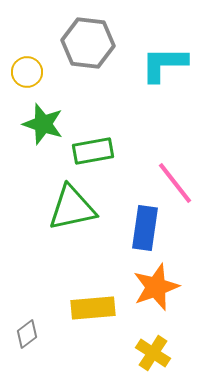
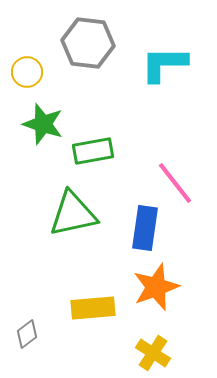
green triangle: moved 1 px right, 6 px down
